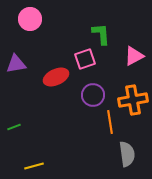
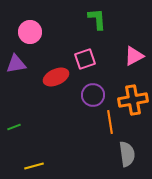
pink circle: moved 13 px down
green L-shape: moved 4 px left, 15 px up
